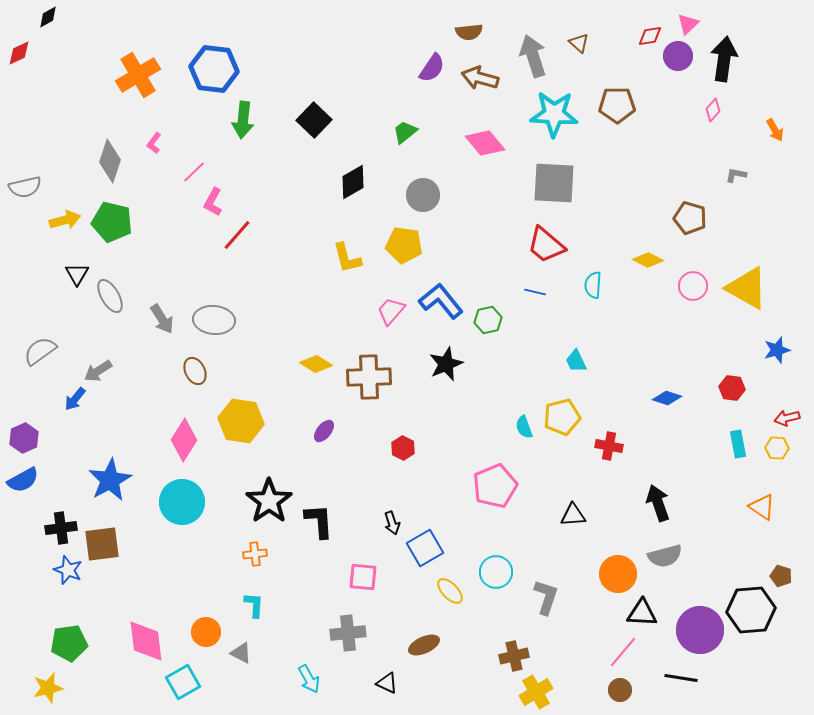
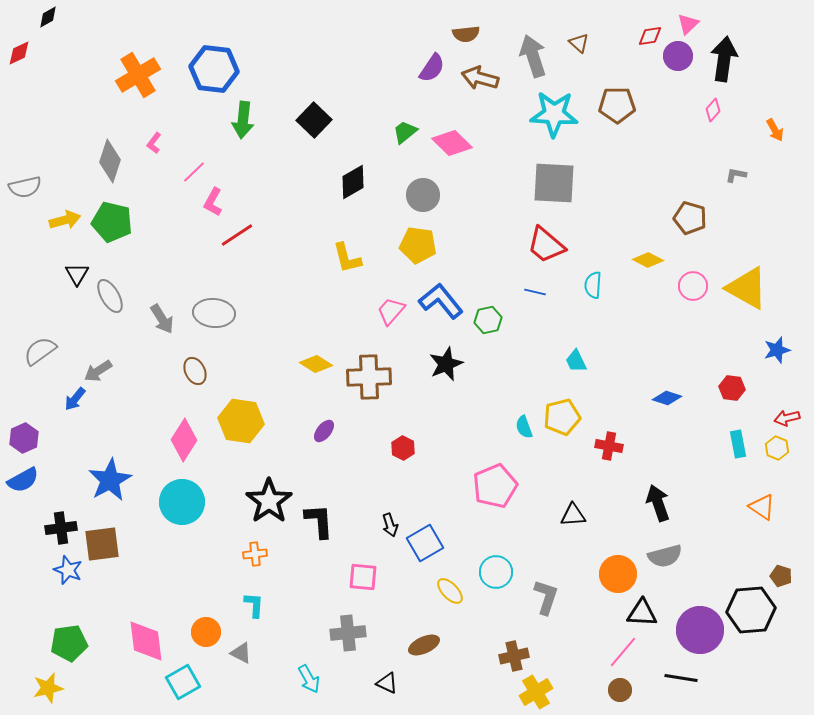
brown semicircle at (469, 32): moved 3 px left, 2 px down
pink diamond at (485, 143): moved 33 px left; rotated 6 degrees counterclockwise
red line at (237, 235): rotated 16 degrees clockwise
yellow pentagon at (404, 245): moved 14 px right
gray ellipse at (214, 320): moved 7 px up
yellow hexagon at (777, 448): rotated 20 degrees clockwise
black arrow at (392, 523): moved 2 px left, 2 px down
blue square at (425, 548): moved 5 px up
